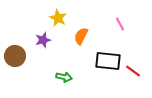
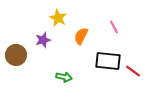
pink line: moved 6 px left, 3 px down
brown circle: moved 1 px right, 1 px up
